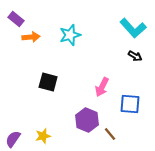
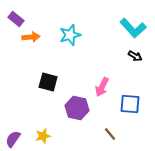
purple hexagon: moved 10 px left, 12 px up; rotated 10 degrees counterclockwise
